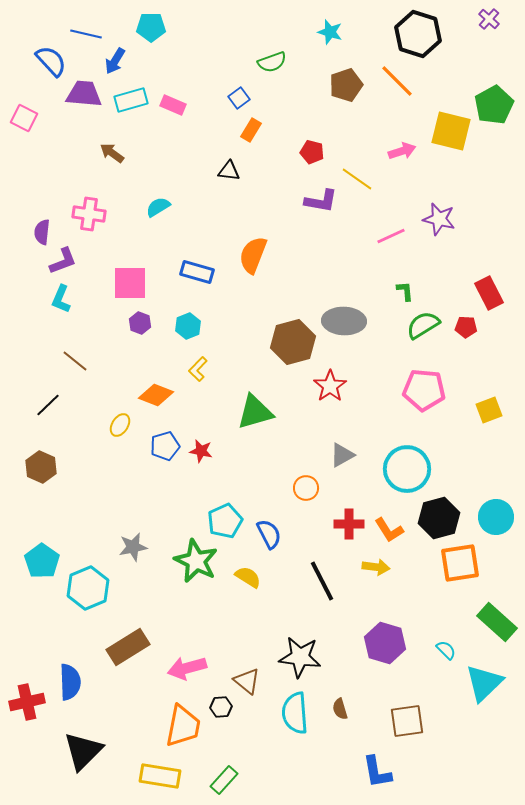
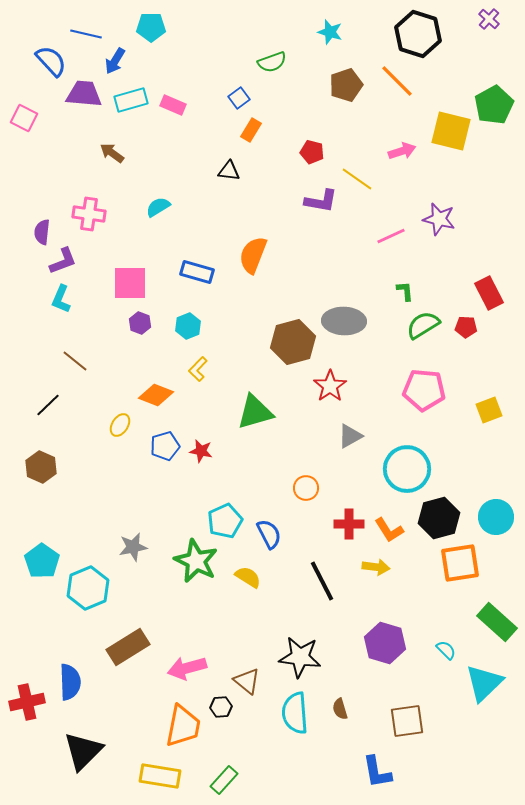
gray triangle at (342, 455): moved 8 px right, 19 px up
